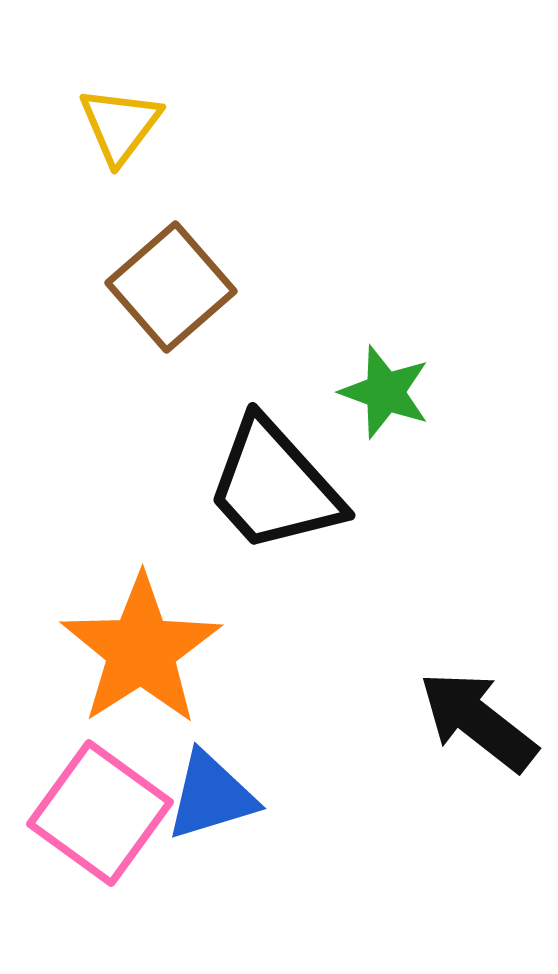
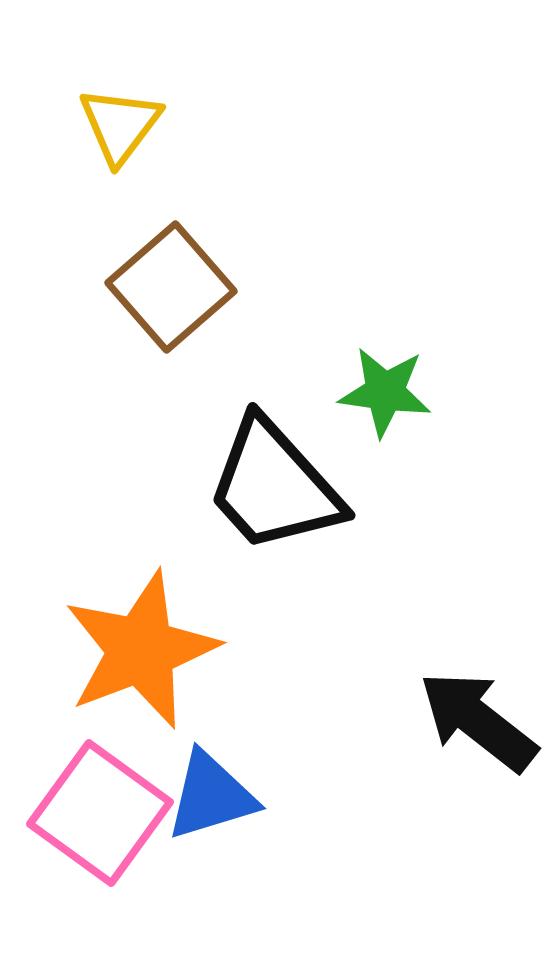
green star: rotated 12 degrees counterclockwise
orange star: rotated 12 degrees clockwise
